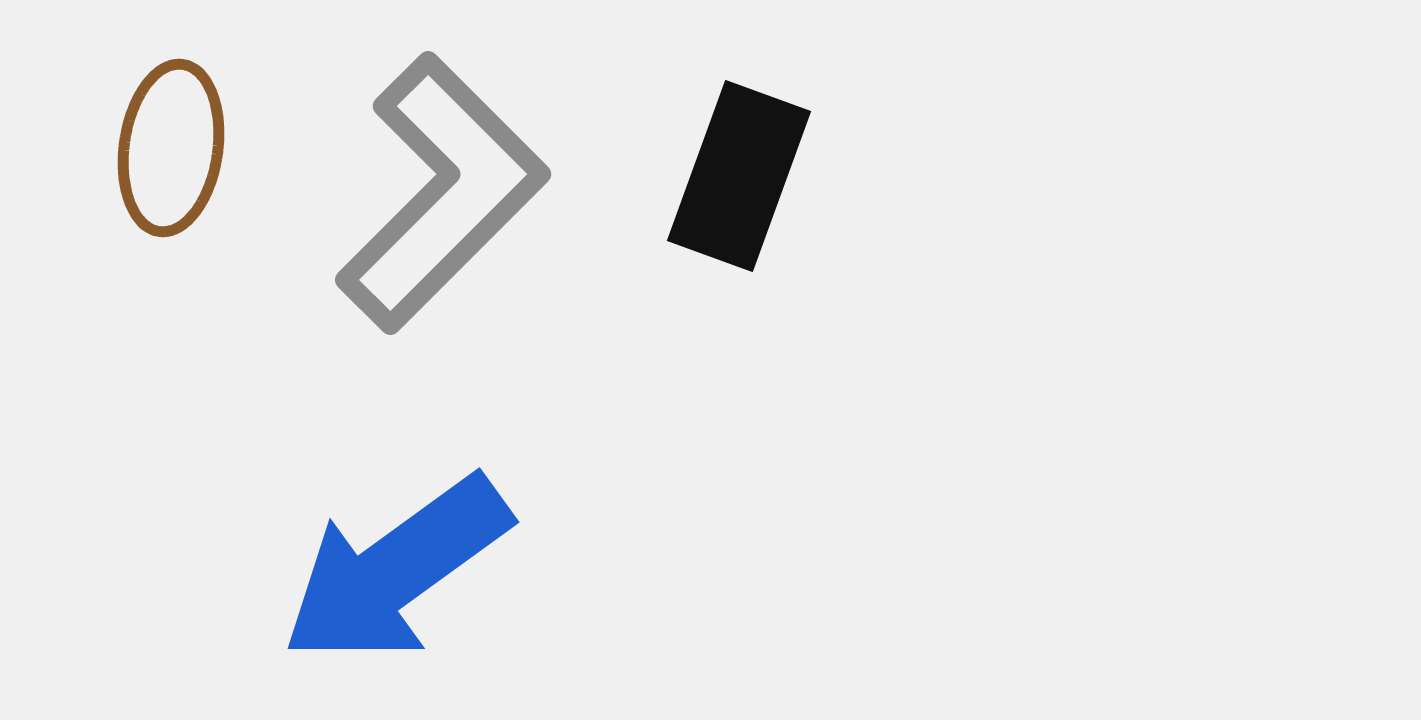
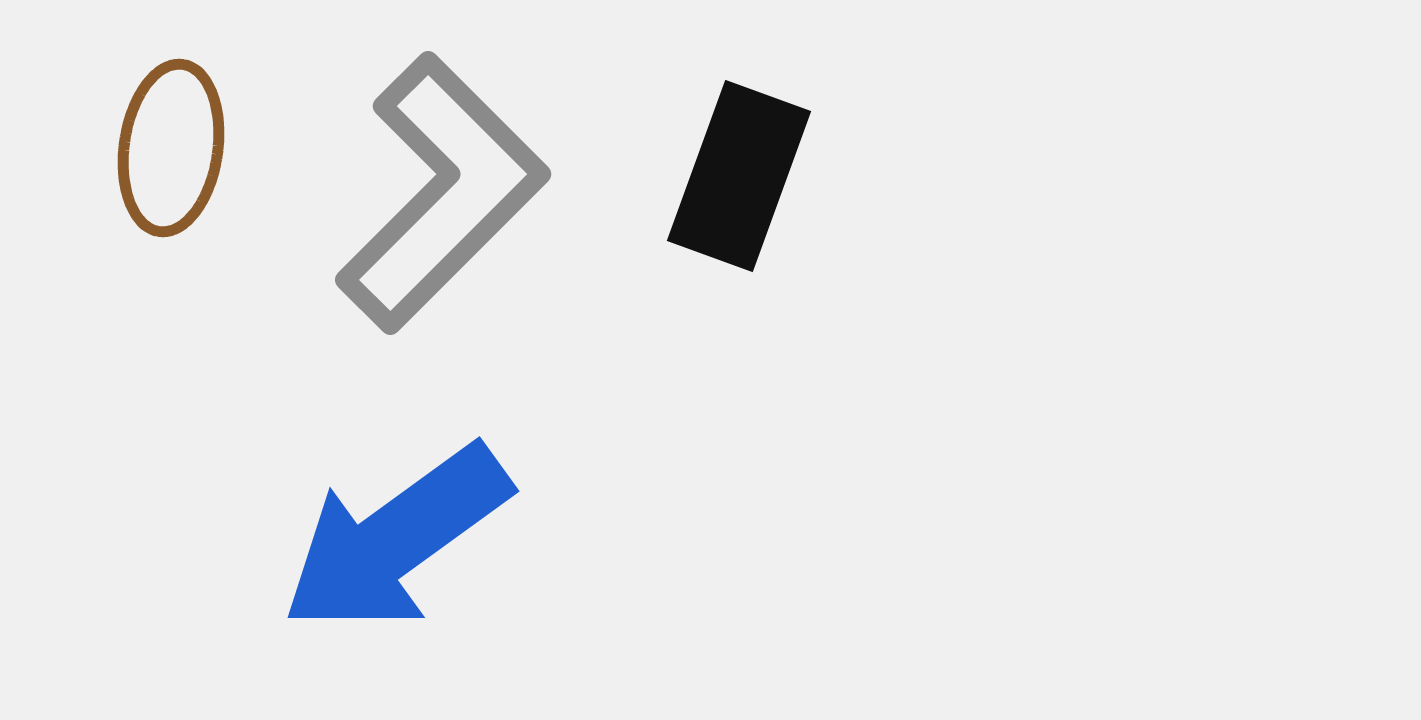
blue arrow: moved 31 px up
